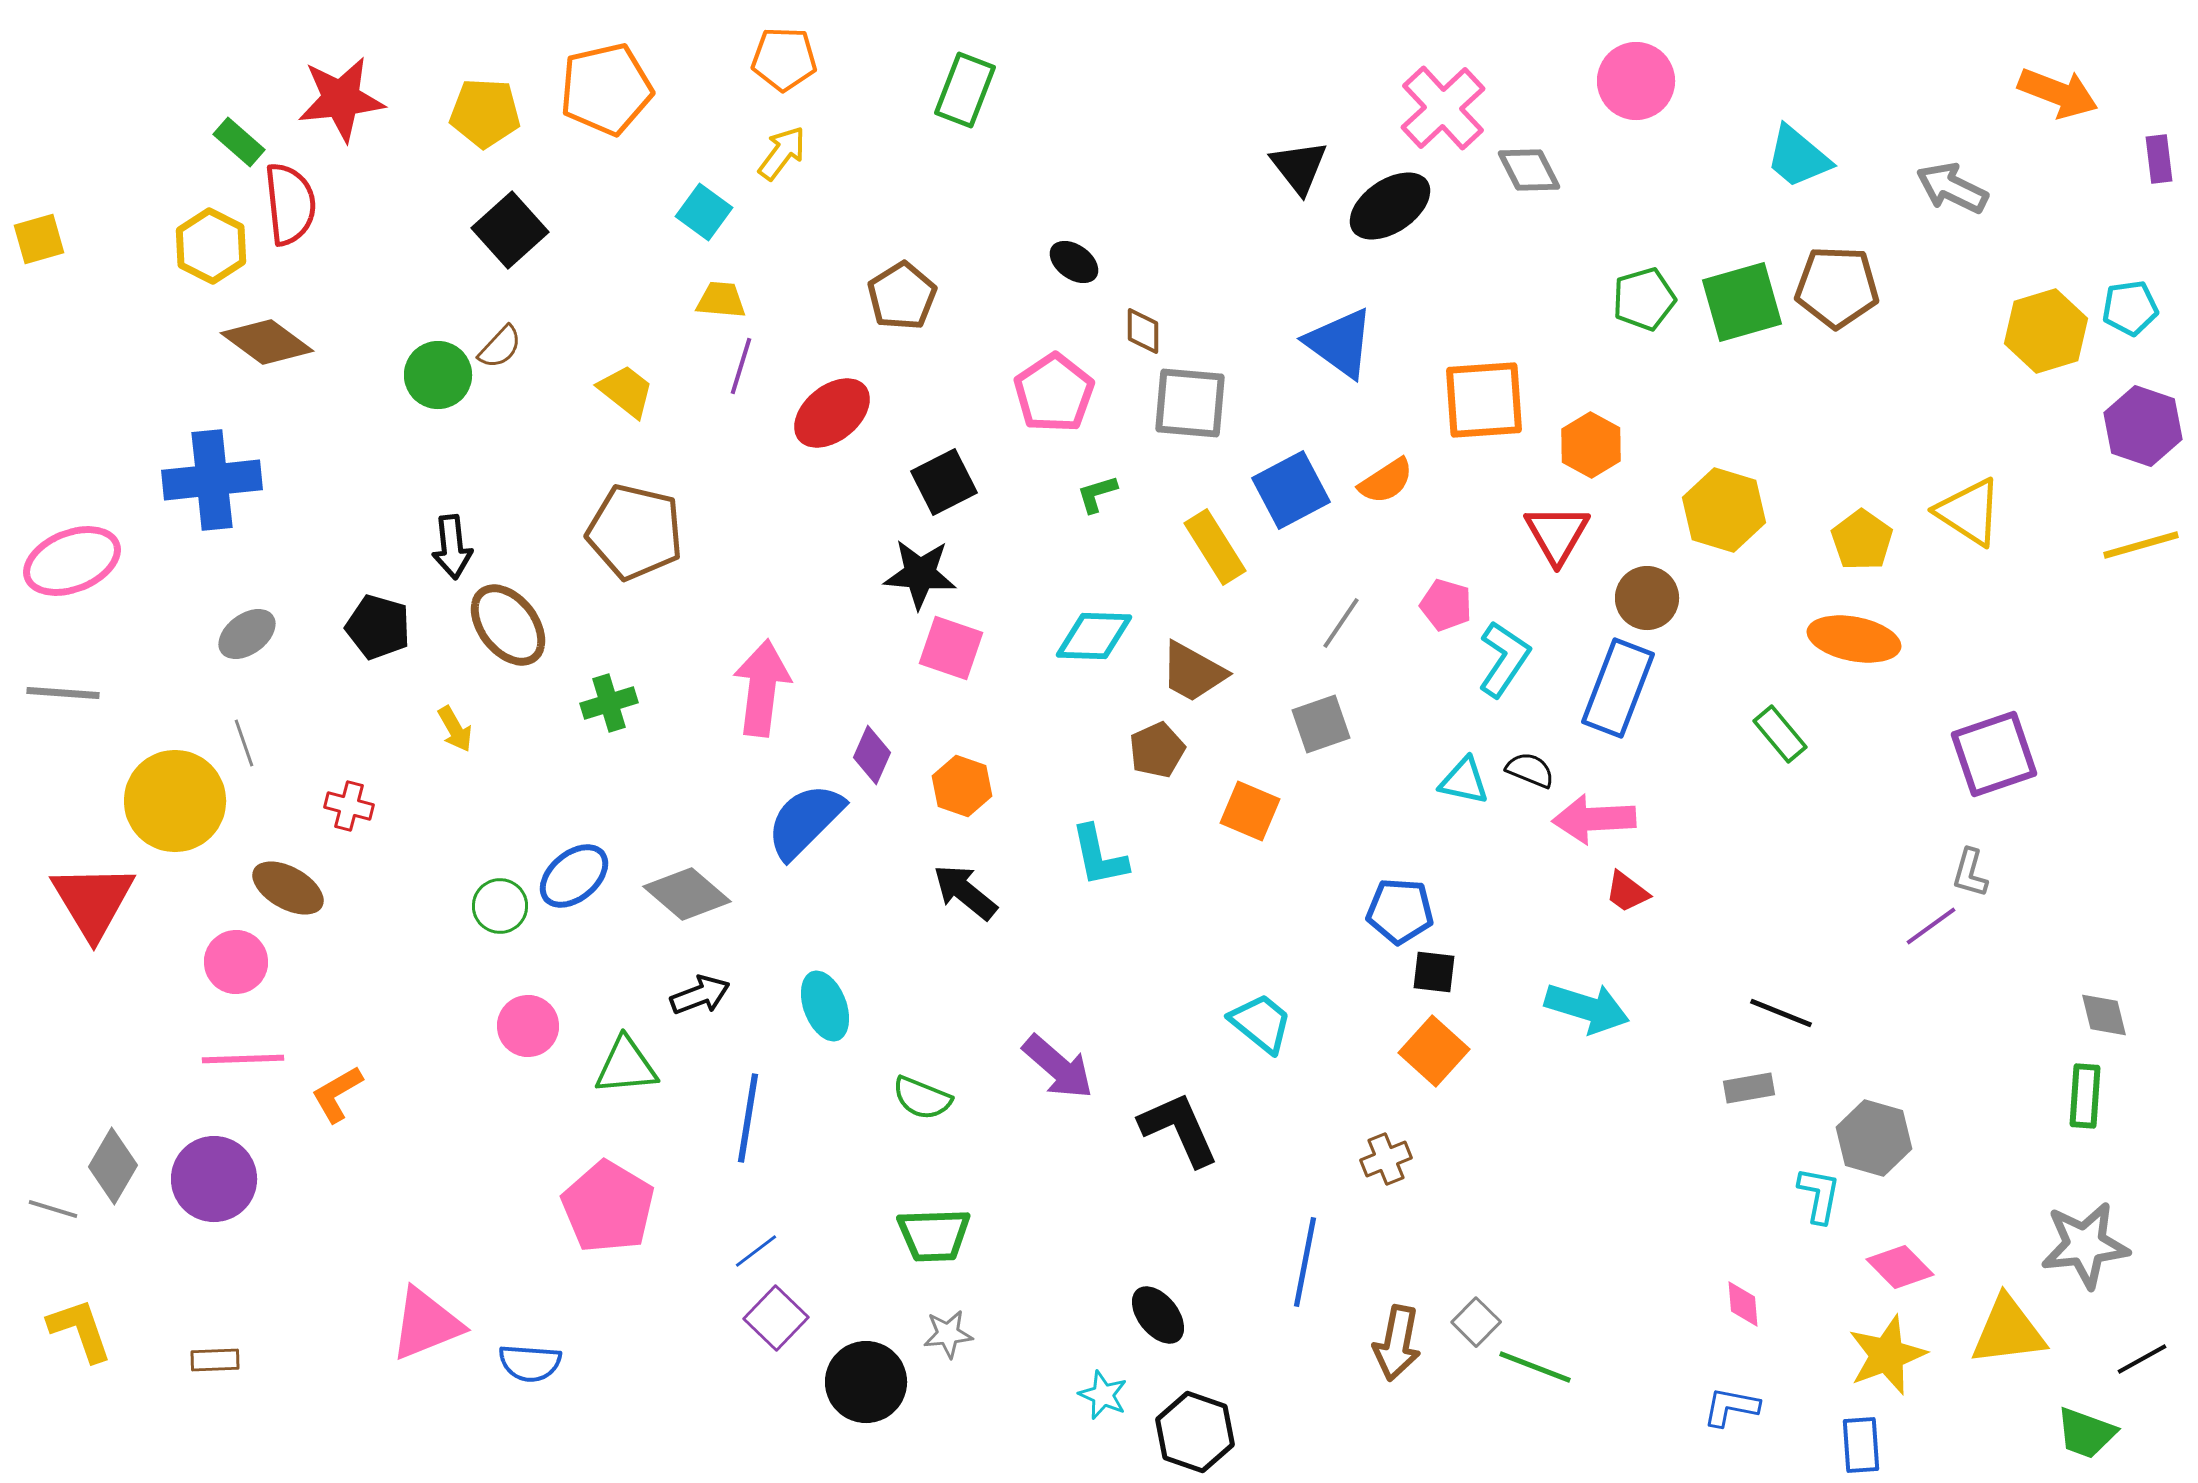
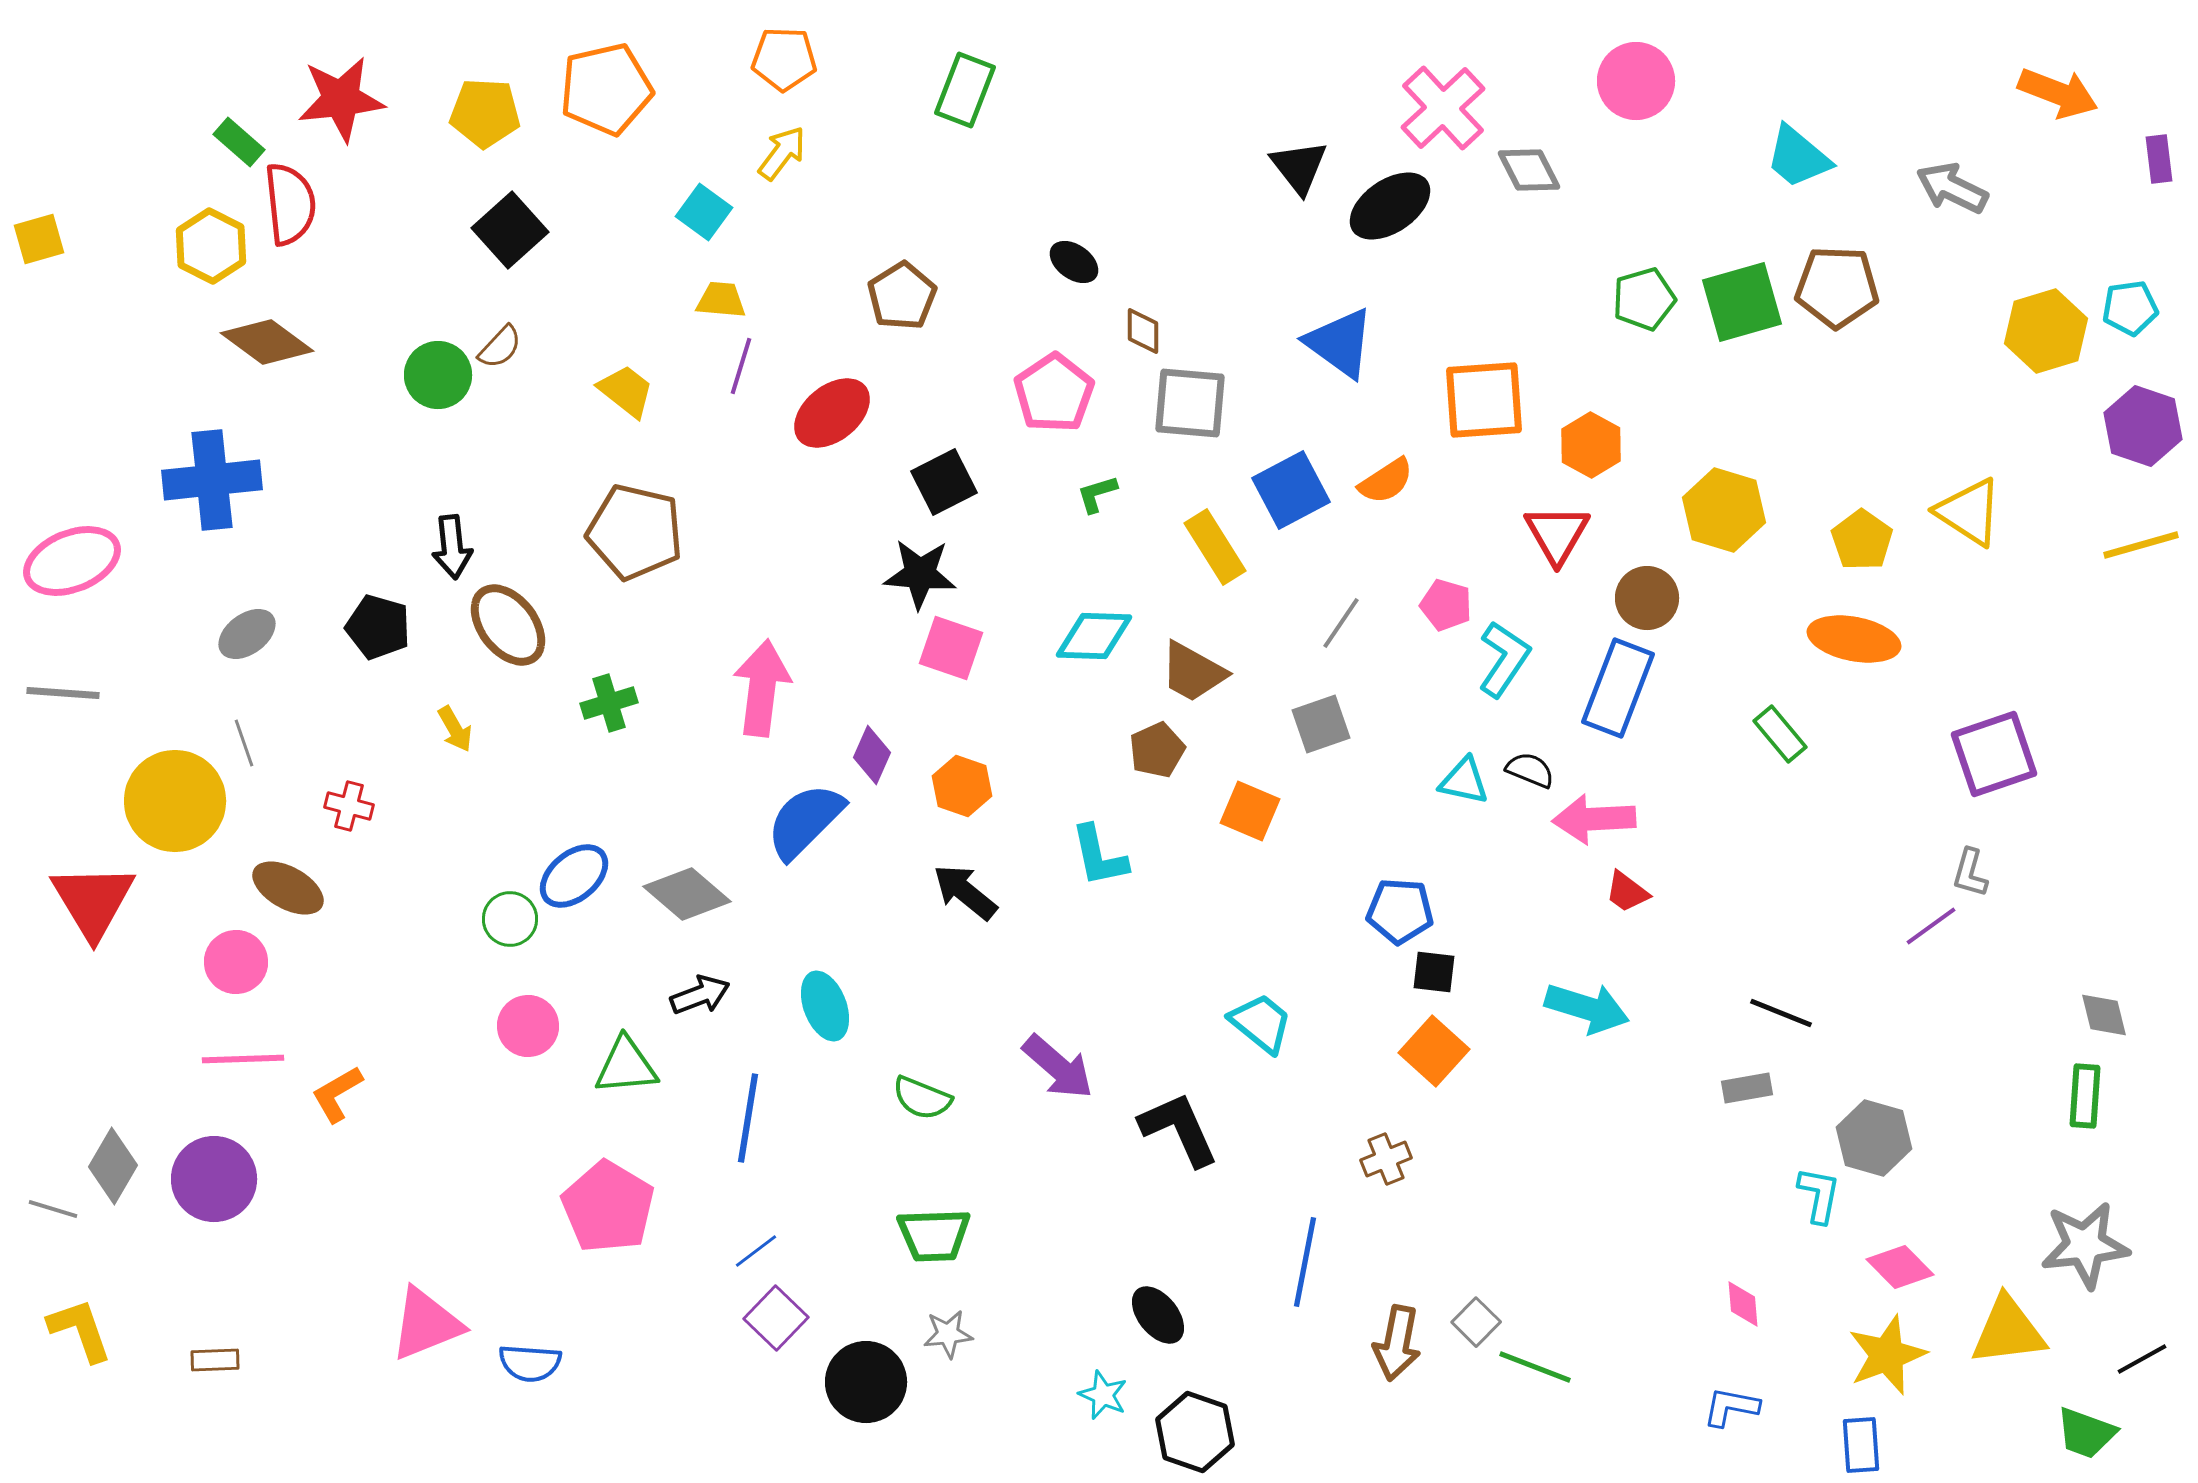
green circle at (500, 906): moved 10 px right, 13 px down
gray rectangle at (1749, 1088): moved 2 px left
